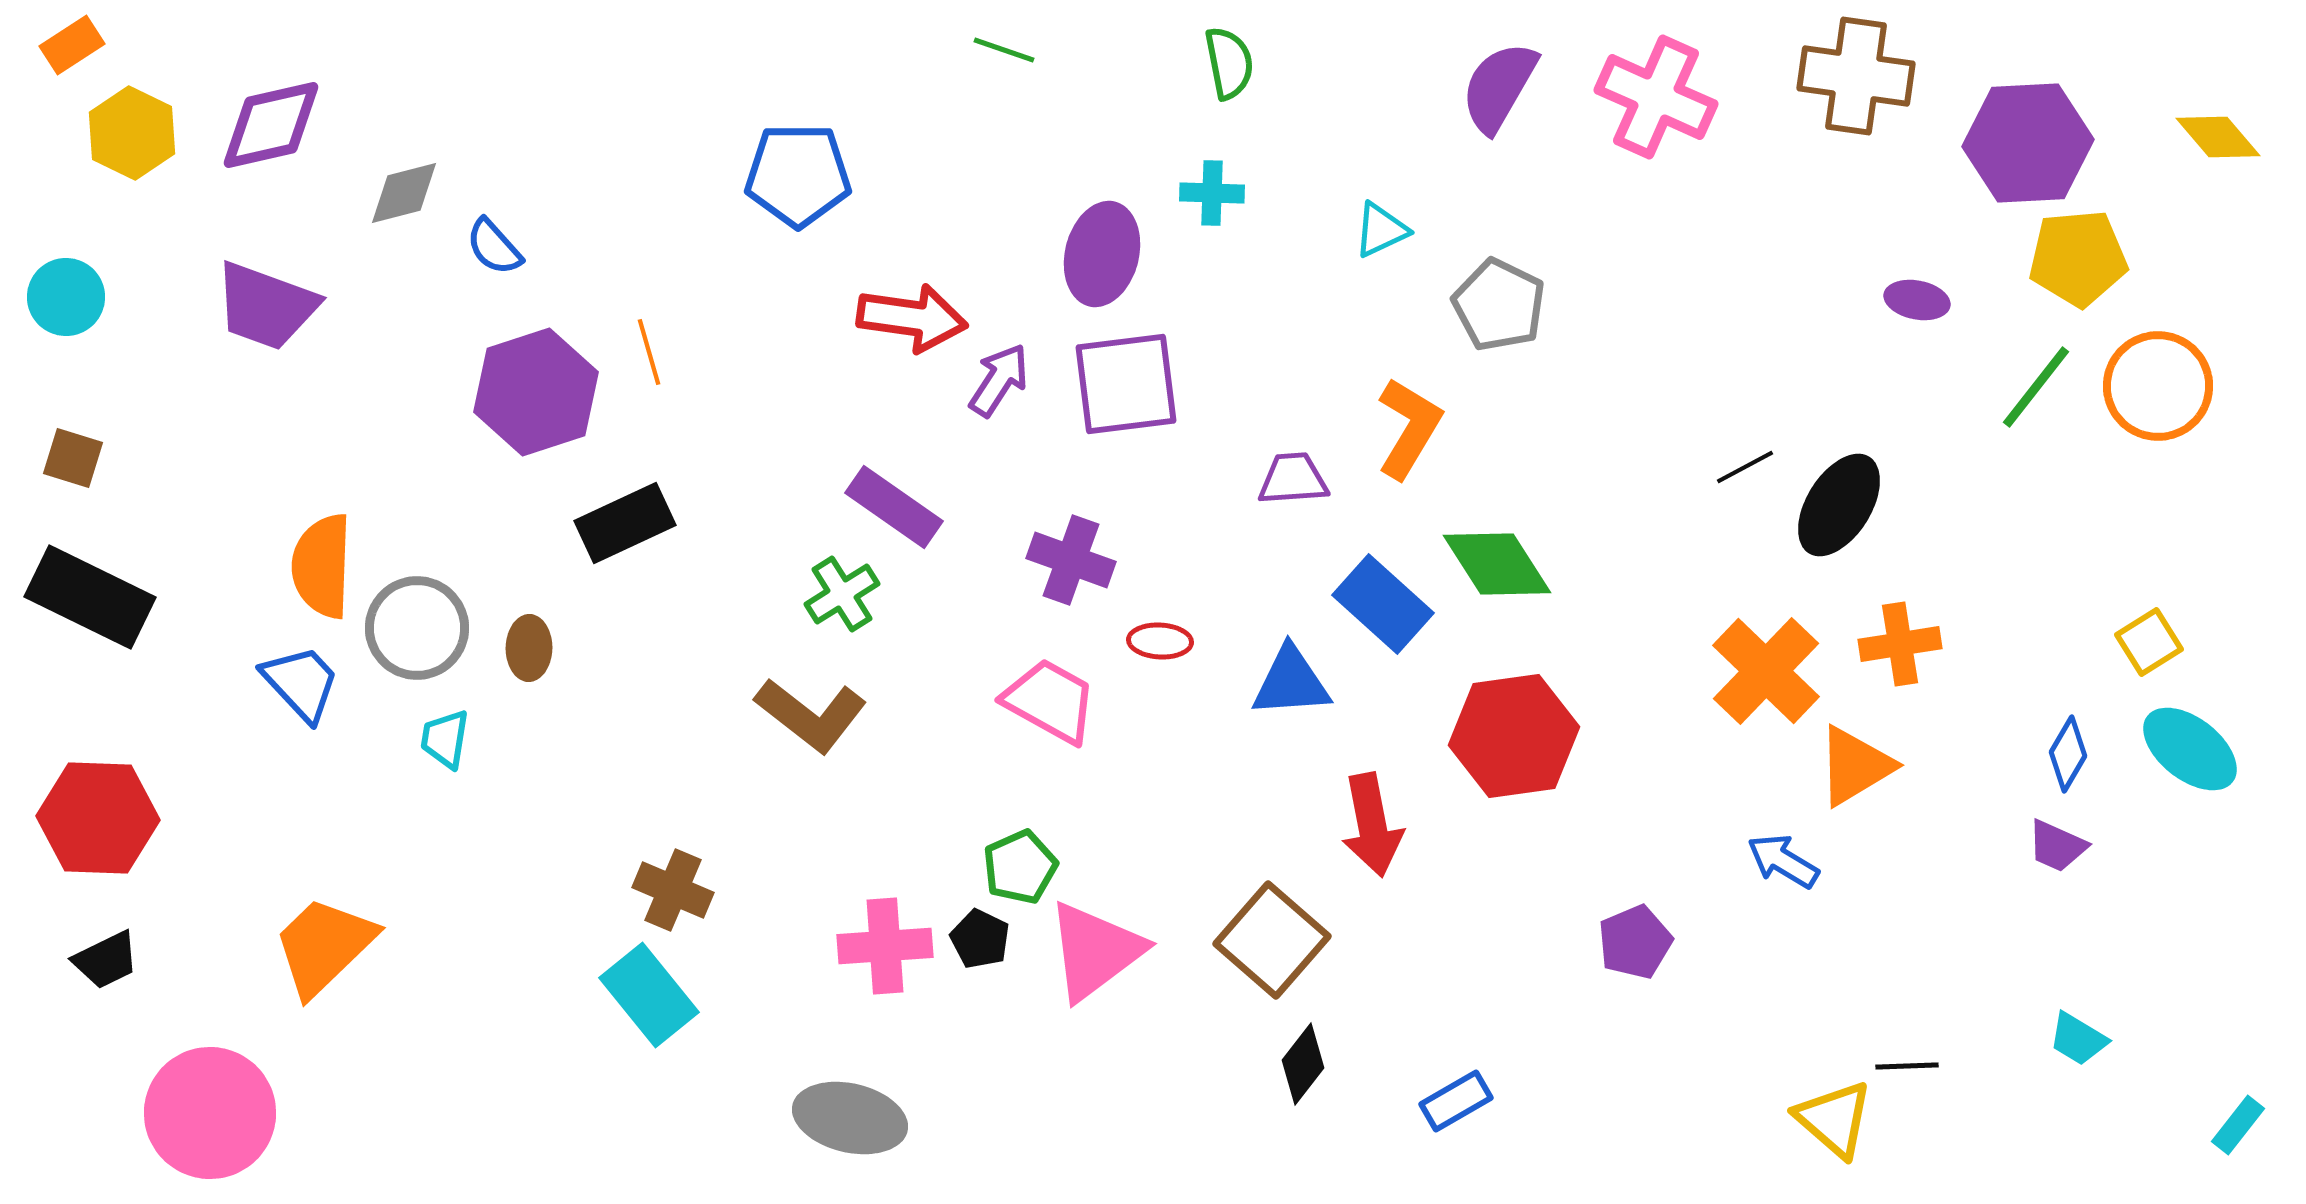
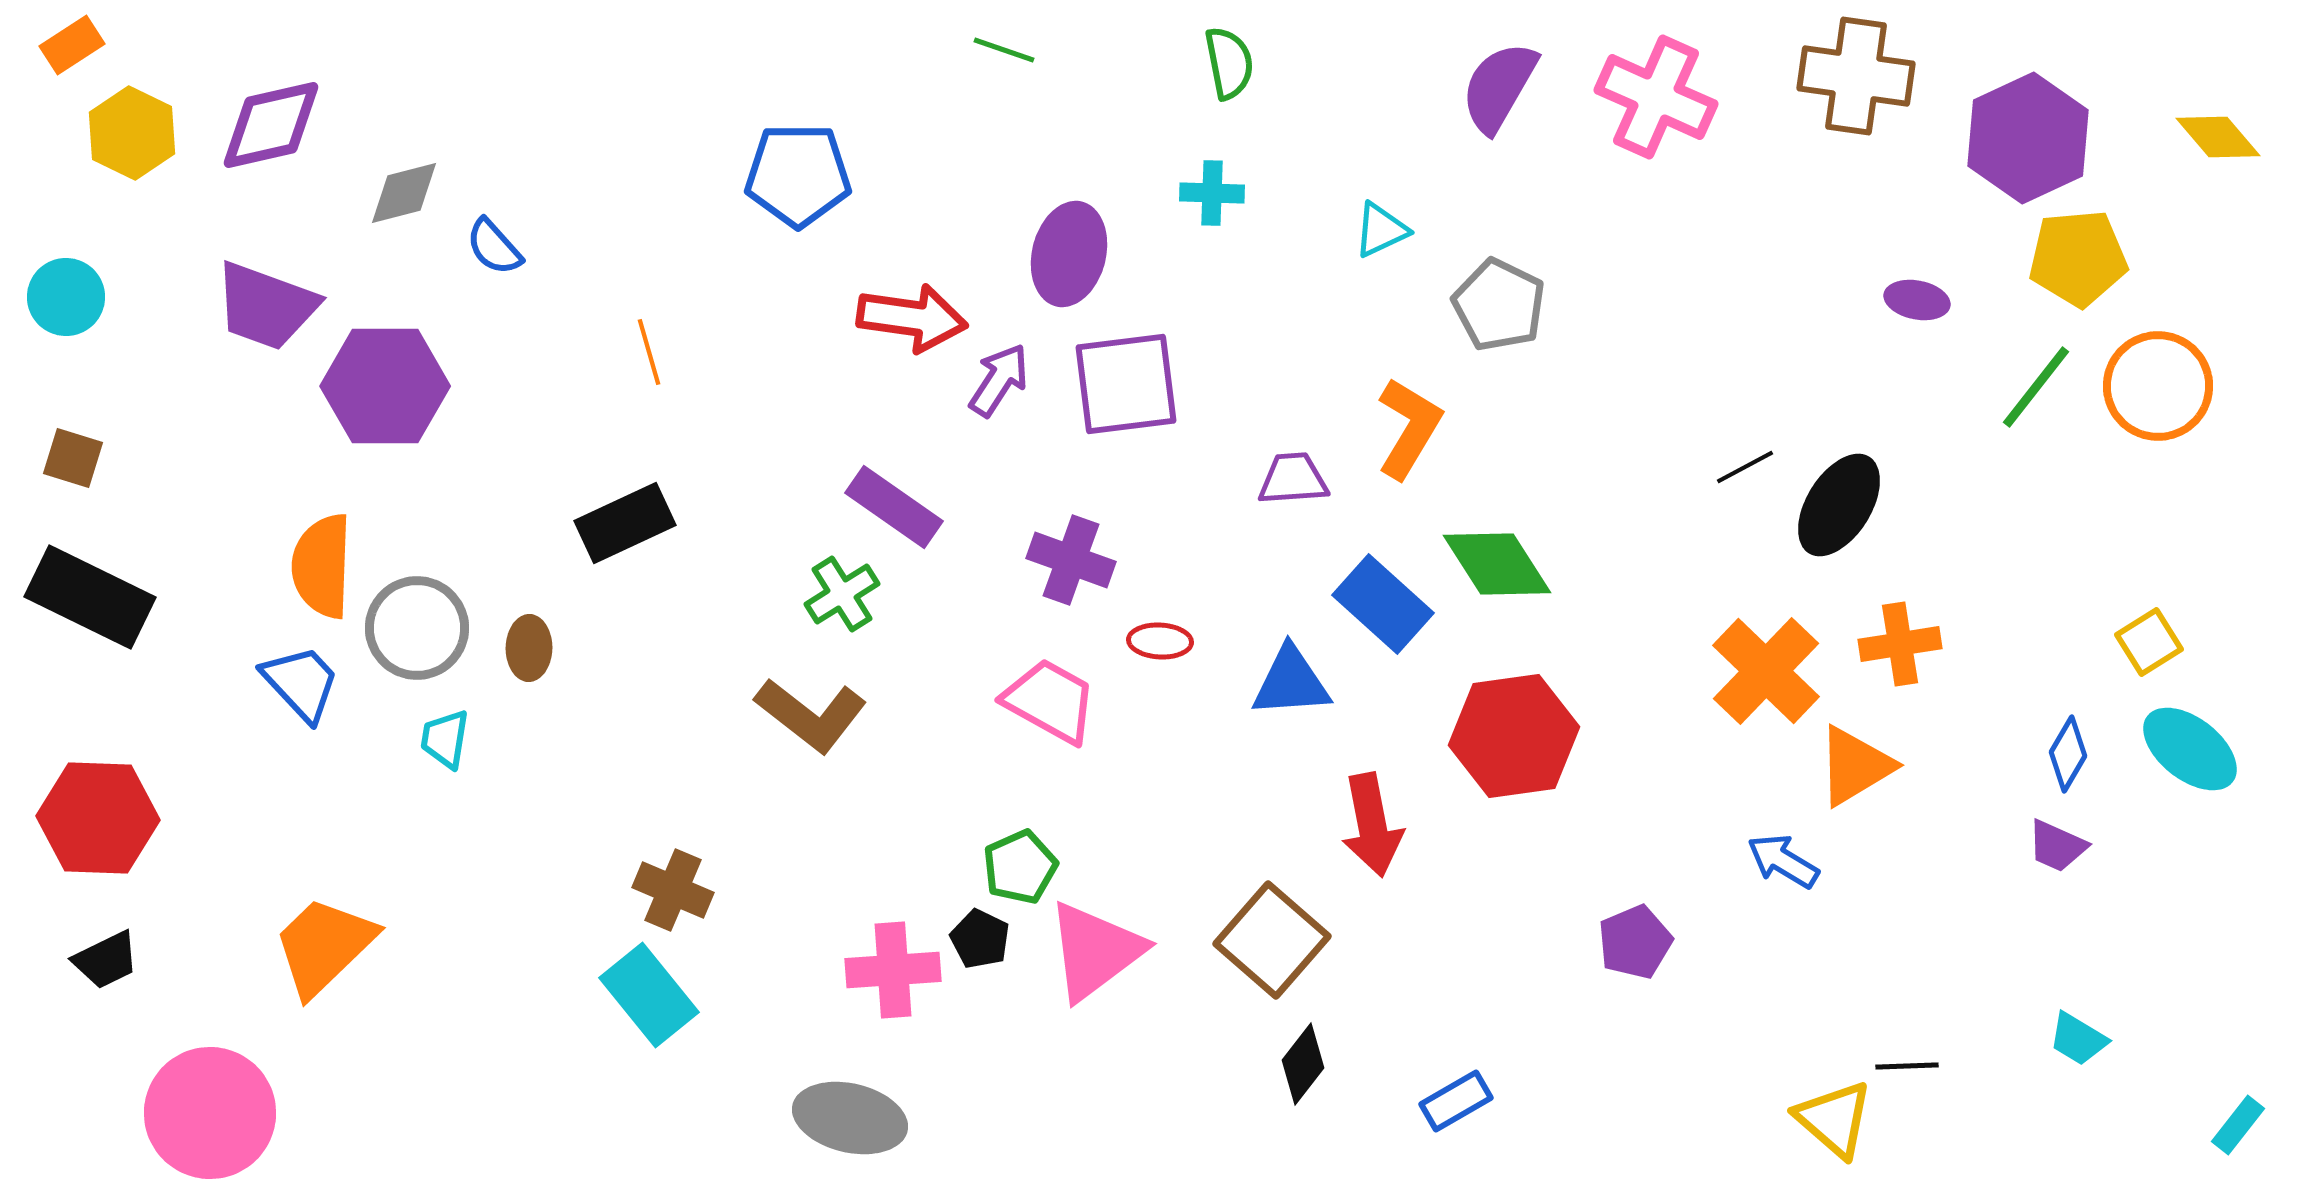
purple hexagon at (2028, 143): moved 5 px up; rotated 22 degrees counterclockwise
purple ellipse at (1102, 254): moved 33 px left
purple hexagon at (536, 392): moved 151 px left, 6 px up; rotated 18 degrees clockwise
pink cross at (885, 946): moved 8 px right, 24 px down
